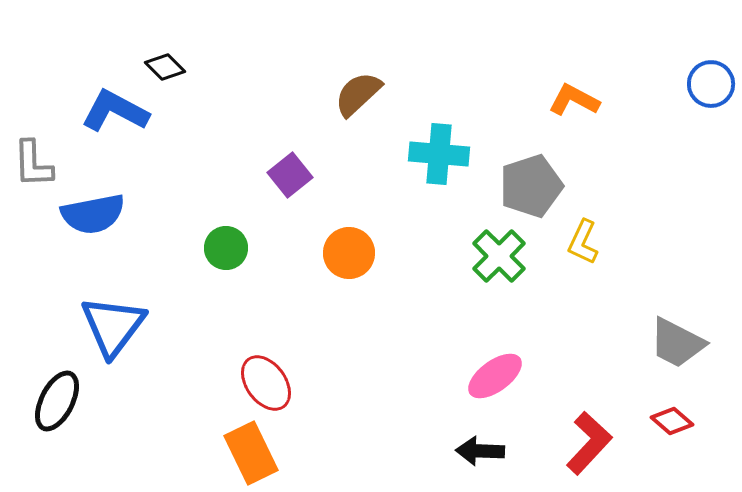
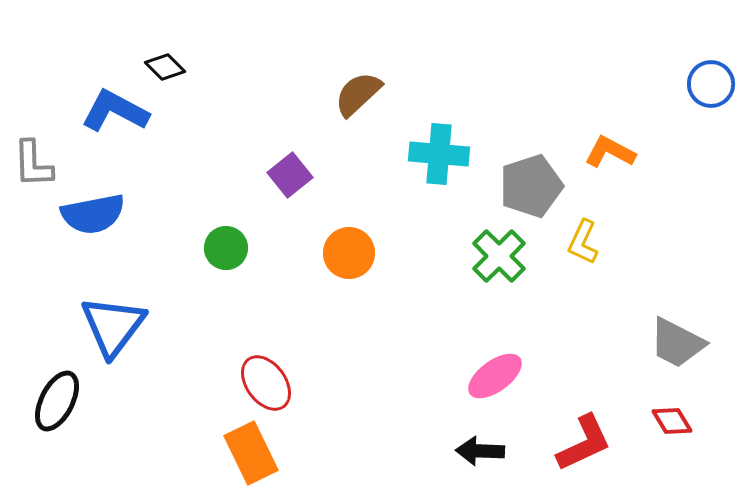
orange L-shape: moved 36 px right, 52 px down
red diamond: rotated 18 degrees clockwise
red L-shape: moved 5 px left; rotated 22 degrees clockwise
